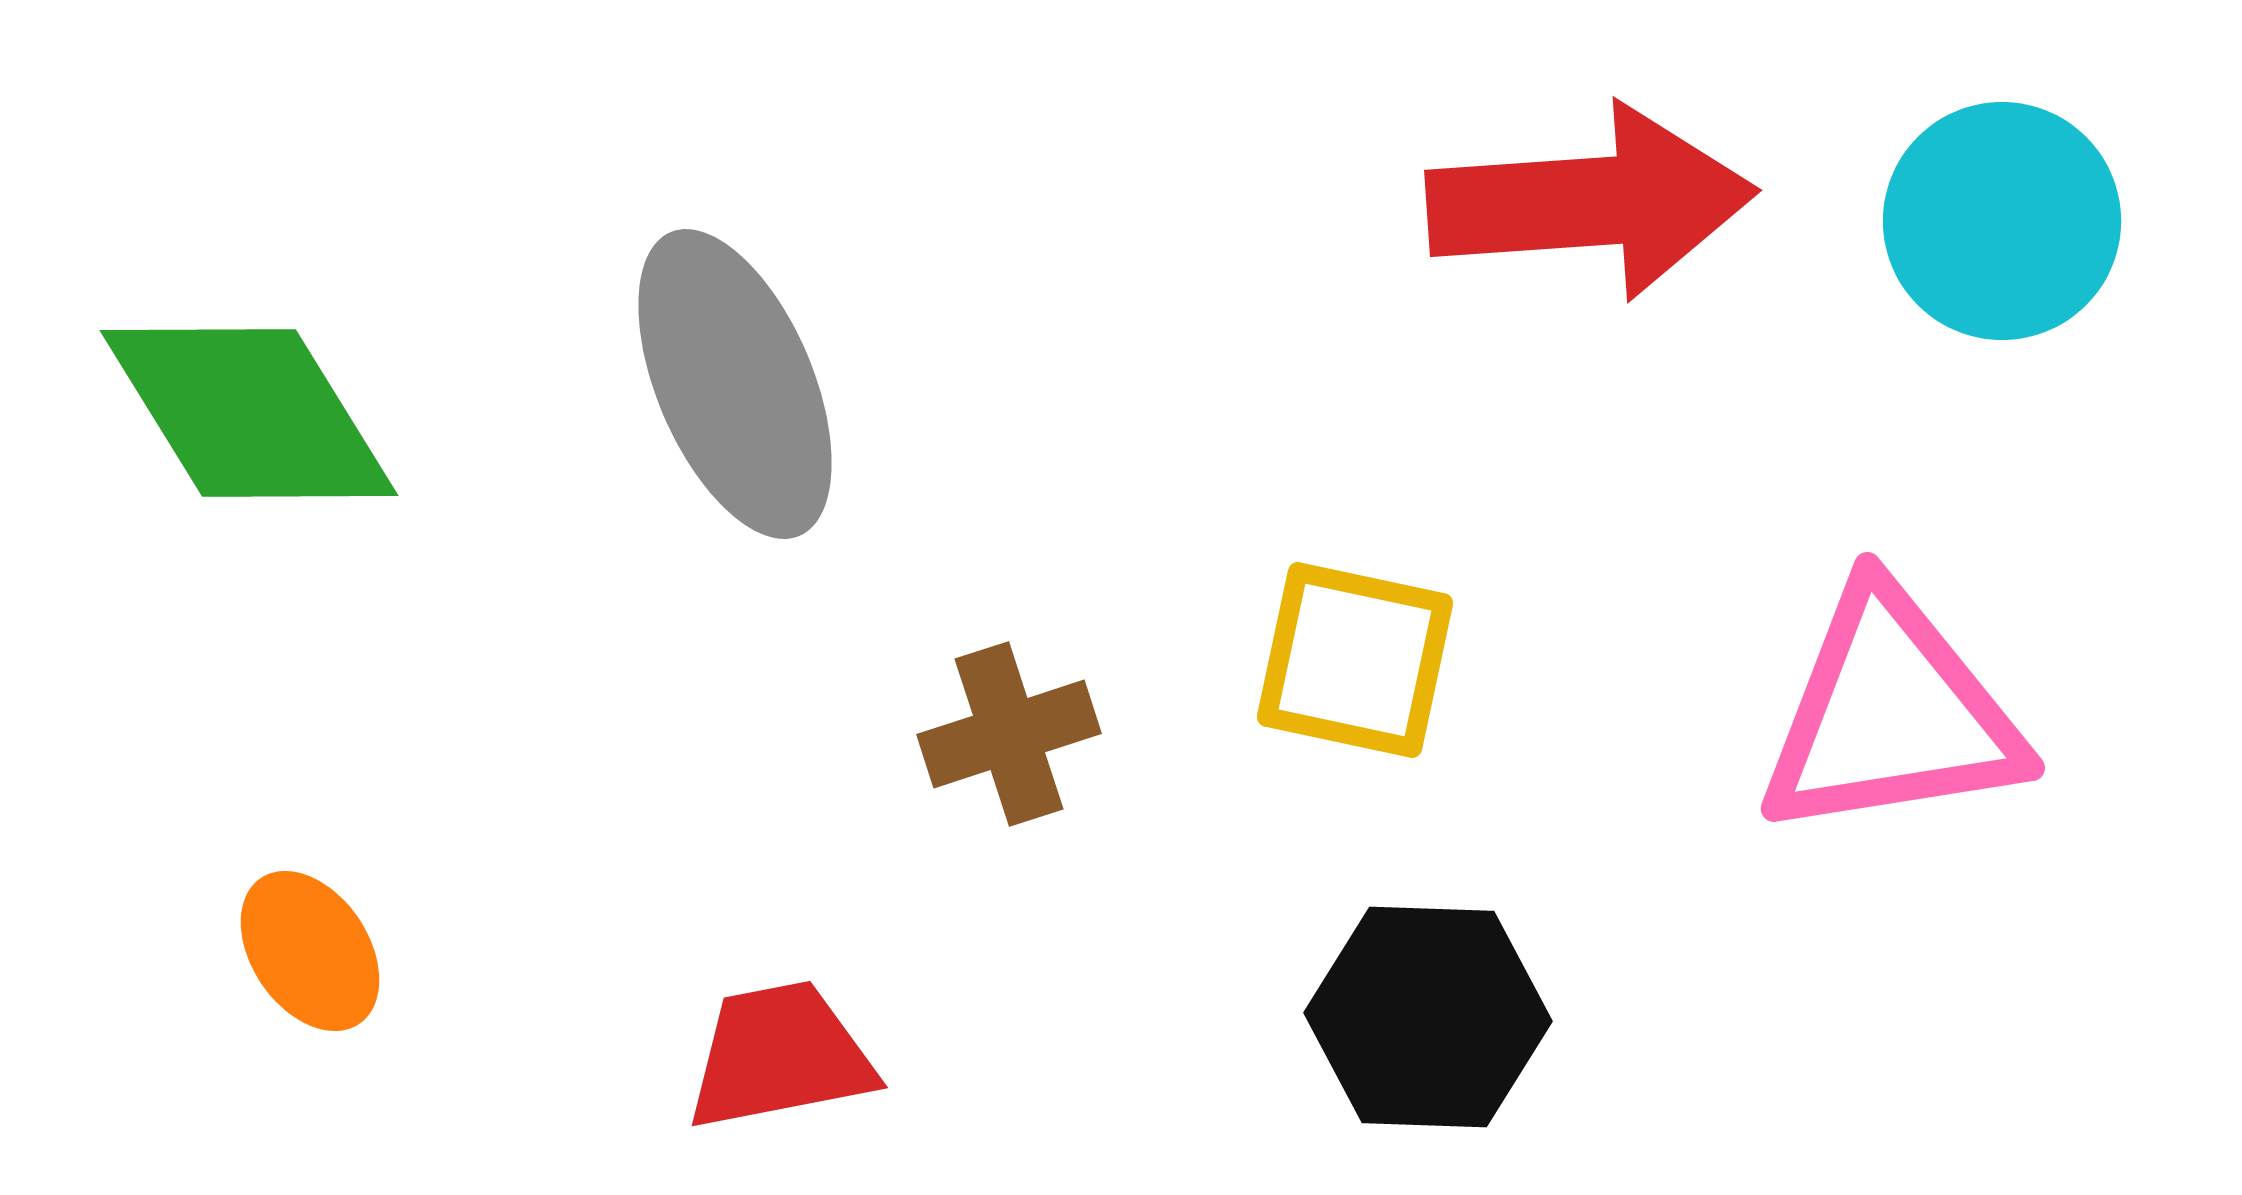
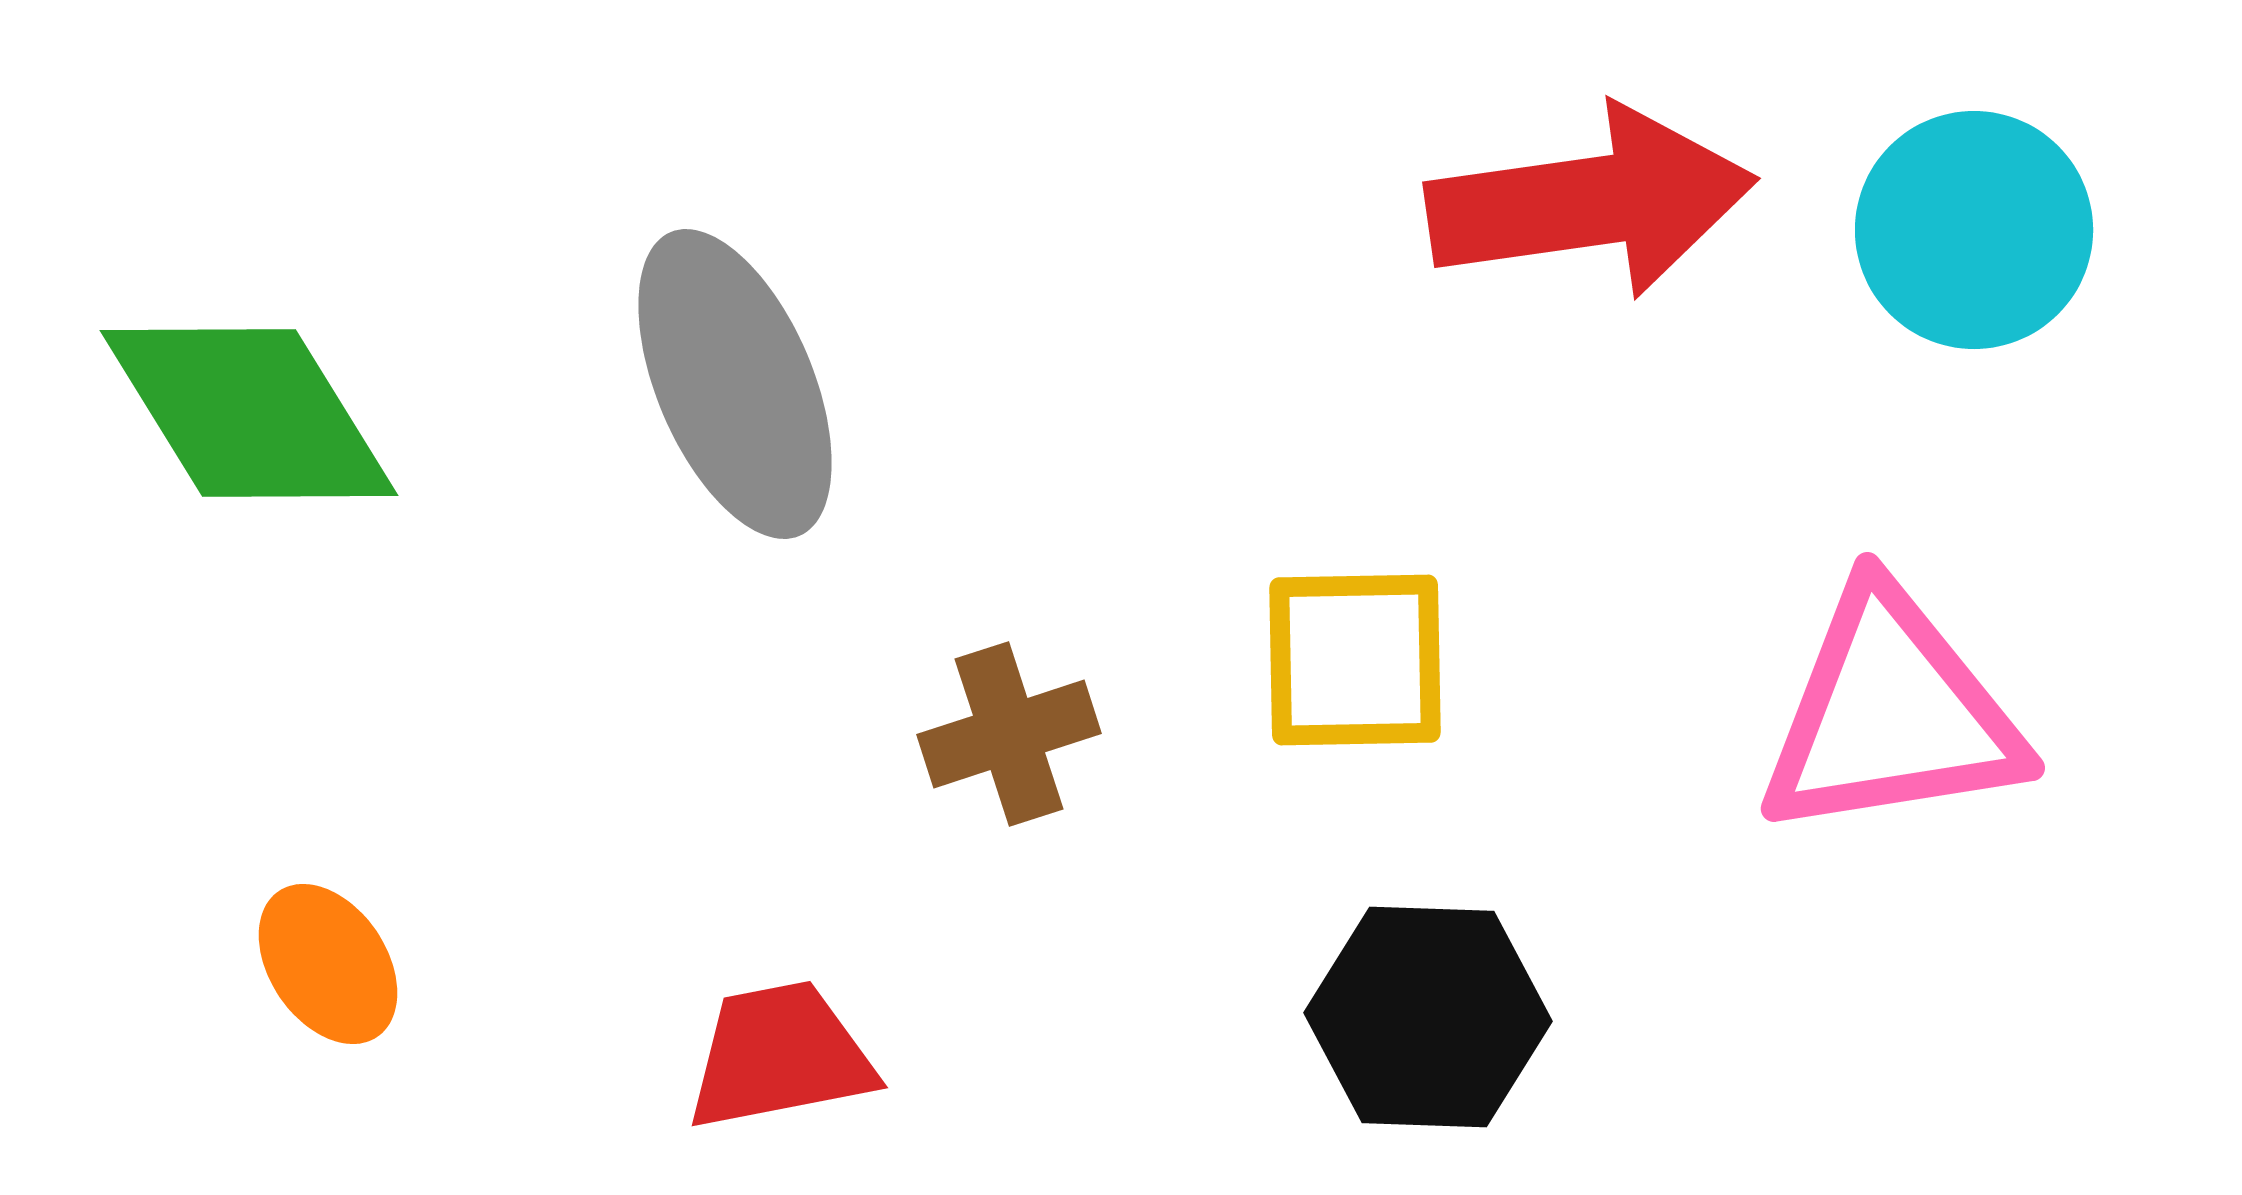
red arrow: rotated 4 degrees counterclockwise
cyan circle: moved 28 px left, 9 px down
yellow square: rotated 13 degrees counterclockwise
orange ellipse: moved 18 px right, 13 px down
